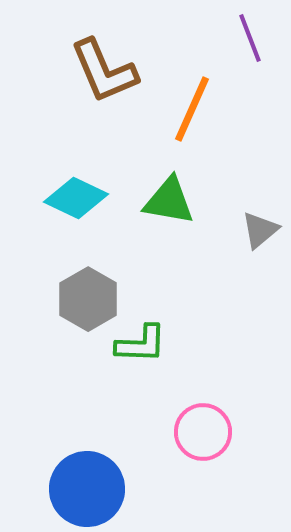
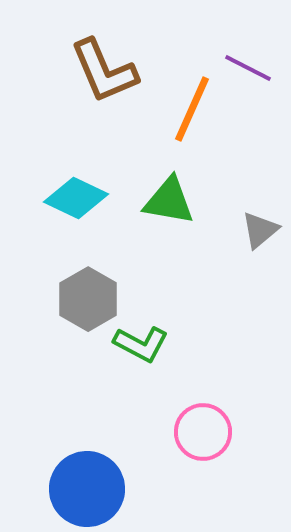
purple line: moved 2 px left, 30 px down; rotated 42 degrees counterclockwise
green L-shape: rotated 26 degrees clockwise
